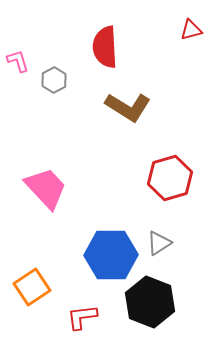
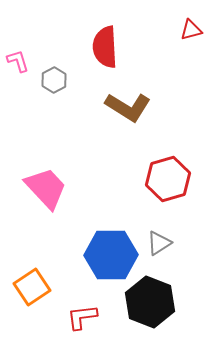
red hexagon: moved 2 px left, 1 px down
